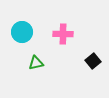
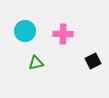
cyan circle: moved 3 px right, 1 px up
black square: rotated 14 degrees clockwise
